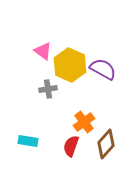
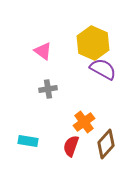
yellow hexagon: moved 23 px right, 22 px up
